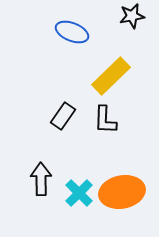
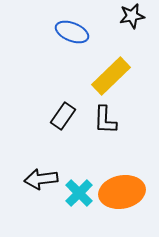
black arrow: rotated 96 degrees counterclockwise
